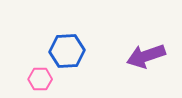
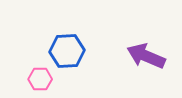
purple arrow: rotated 42 degrees clockwise
